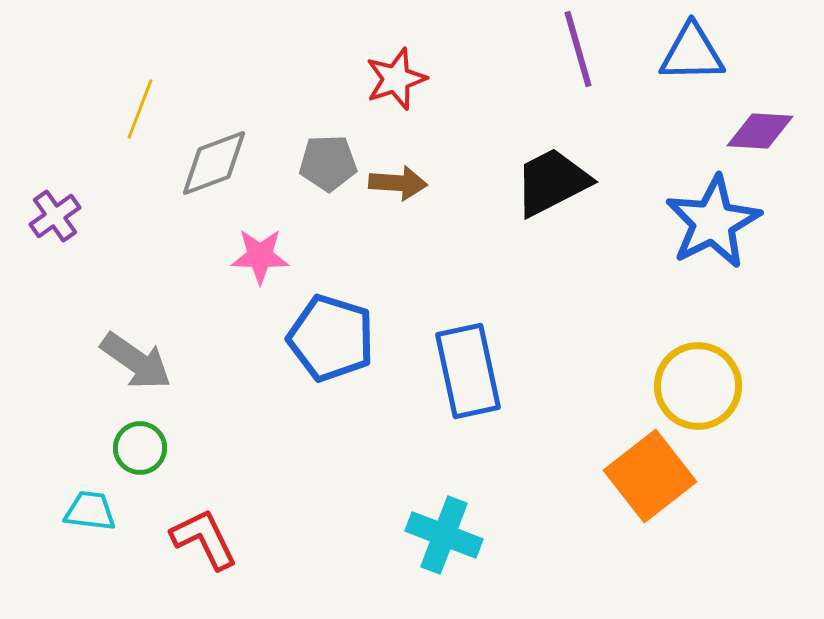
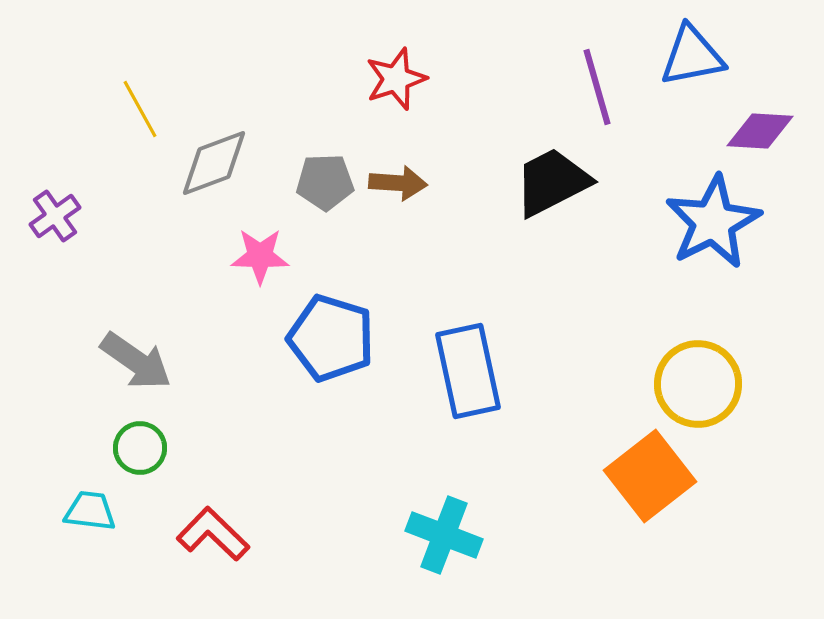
purple line: moved 19 px right, 38 px down
blue triangle: moved 3 px down; rotated 10 degrees counterclockwise
yellow line: rotated 50 degrees counterclockwise
gray pentagon: moved 3 px left, 19 px down
yellow circle: moved 2 px up
red L-shape: moved 9 px right, 5 px up; rotated 20 degrees counterclockwise
